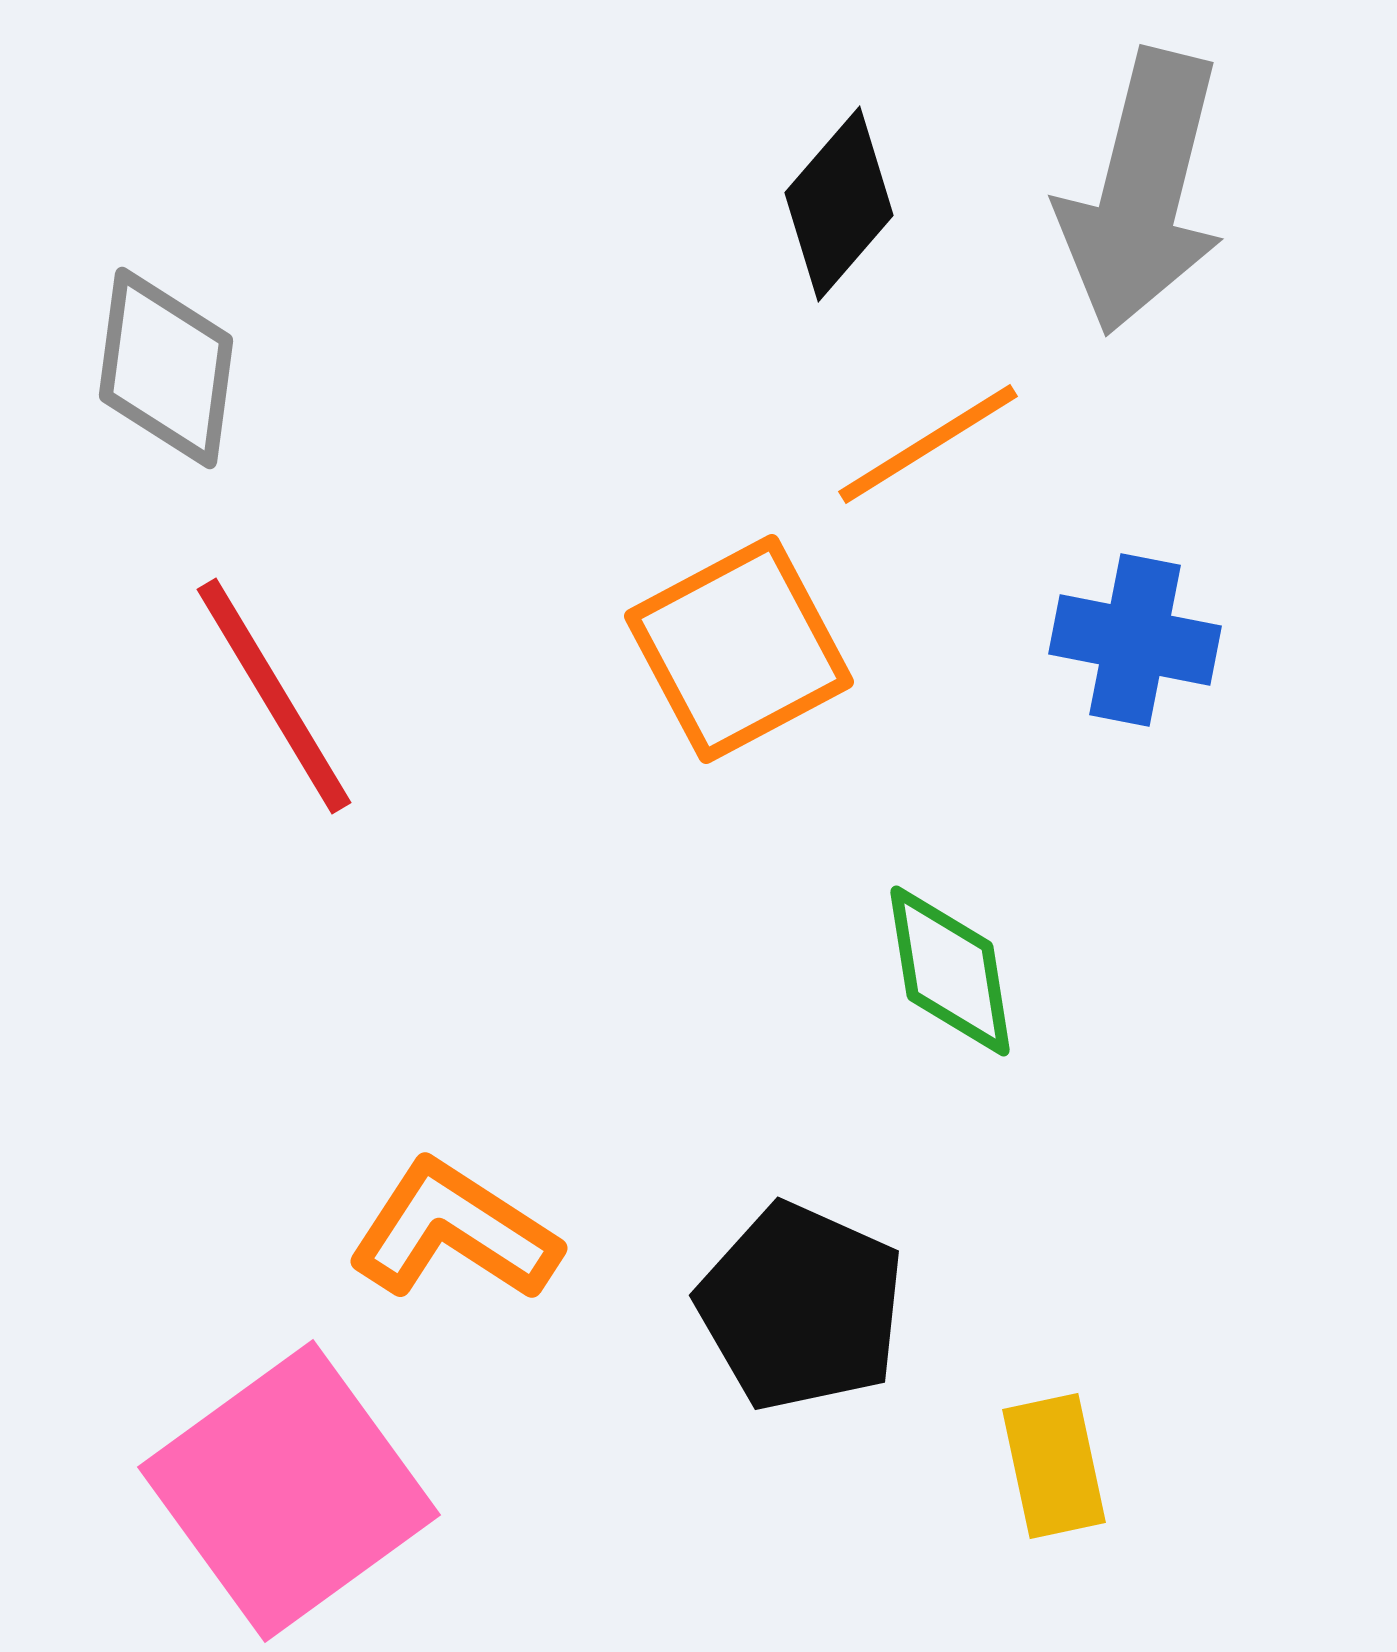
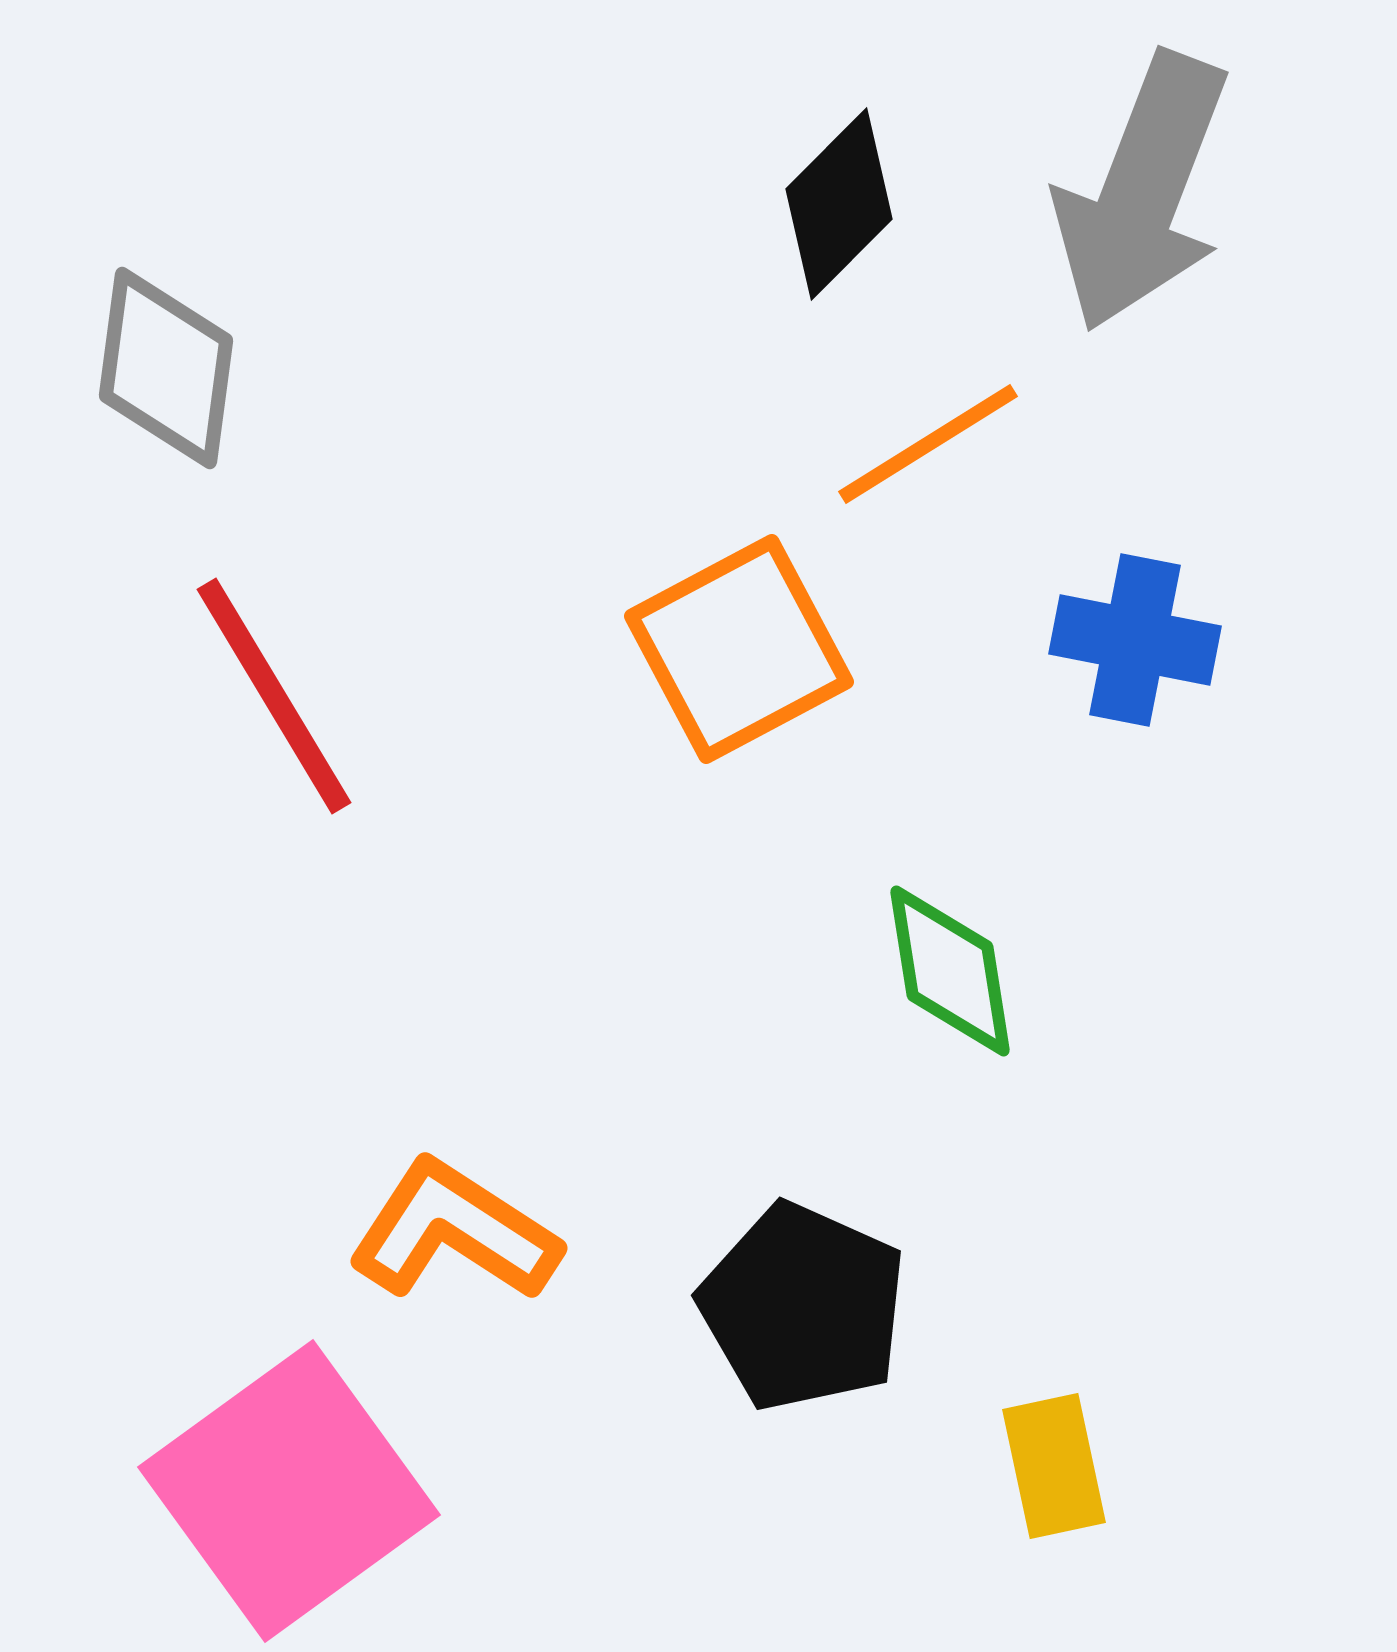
gray arrow: rotated 7 degrees clockwise
black diamond: rotated 4 degrees clockwise
black pentagon: moved 2 px right
